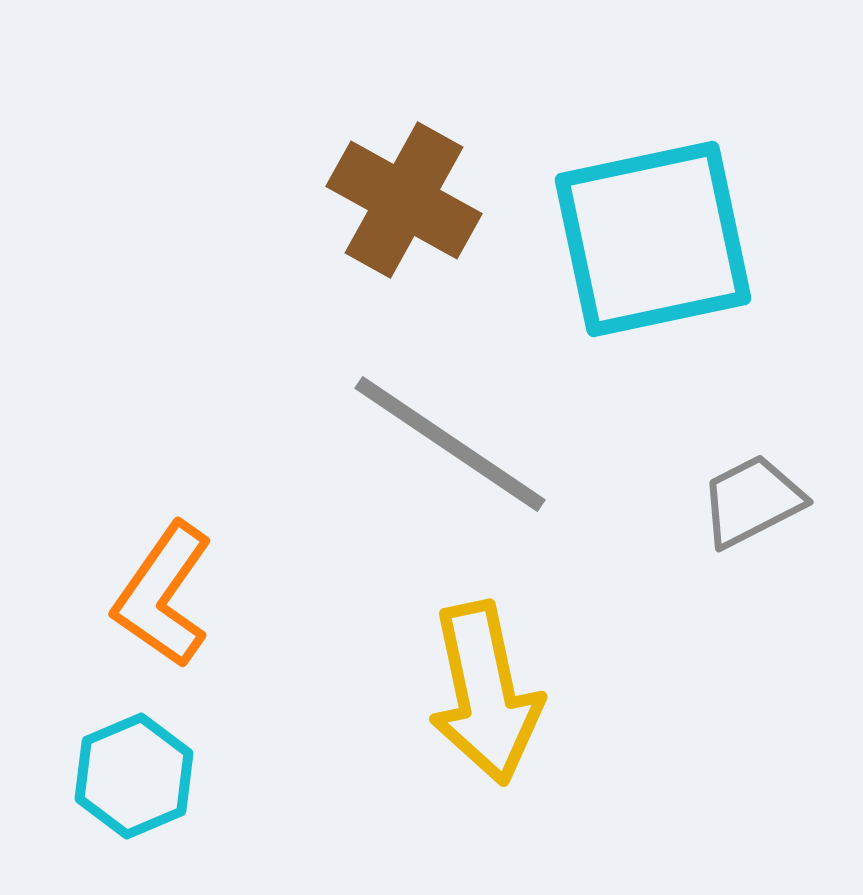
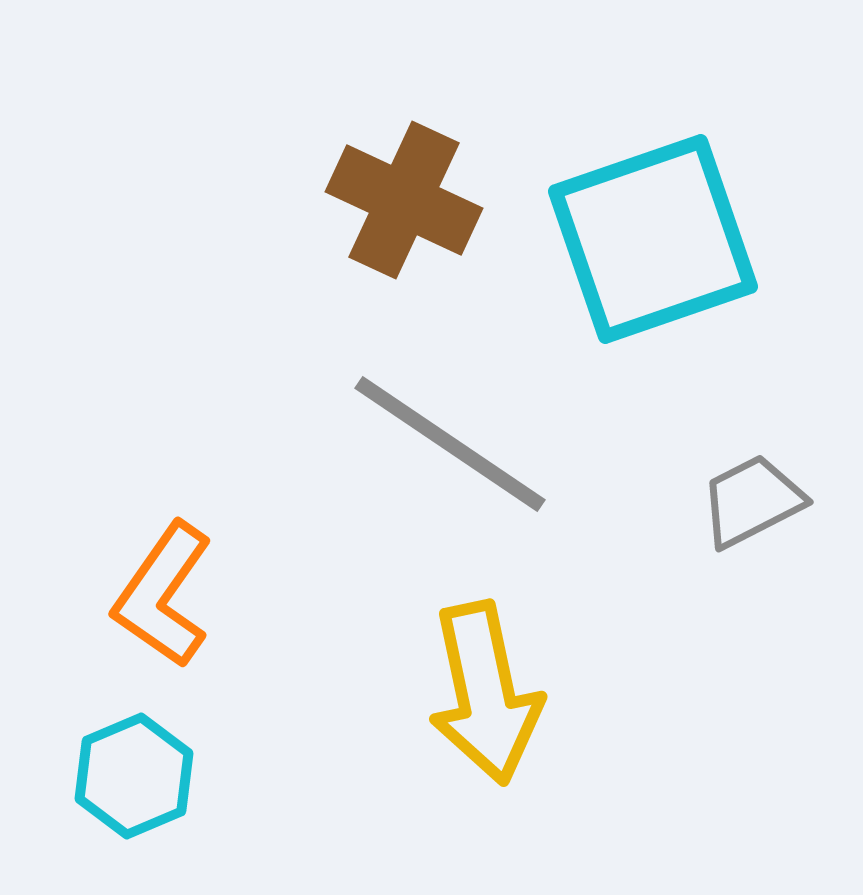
brown cross: rotated 4 degrees counterclockwise
cyan square: rotated 7 degrees counterclockwise
